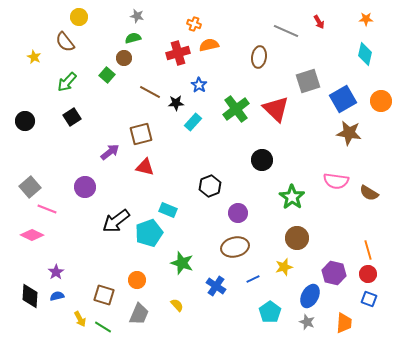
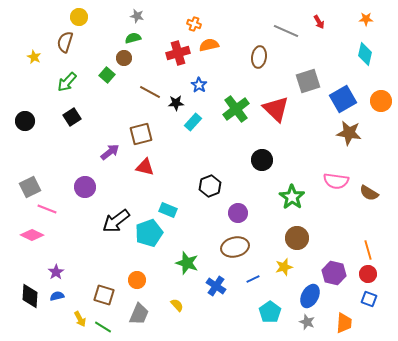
brown semicircle at (65, 42): rotated 55 degrees clockwise
gray square at (30, 187): rotated 15 degrees clockwise
green star at (182, 263): moved 5 px right
